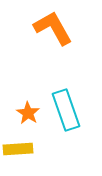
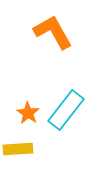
orange L-shape: moved 4 px down
cyan rectangle: rotated 57 degrees clockwise
